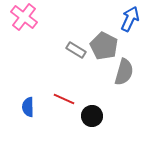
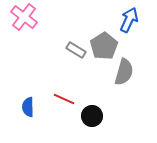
blue arrow: moved 1 px left, 1 px down
gray pentagon: rotated 12 degrees clockwise
